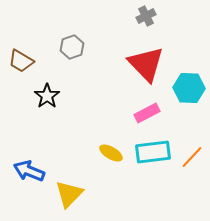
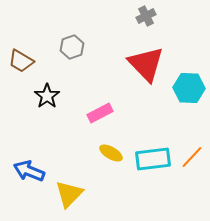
pink rectangle: moved 47 px left
cyan rectangle: moved 7 px down
